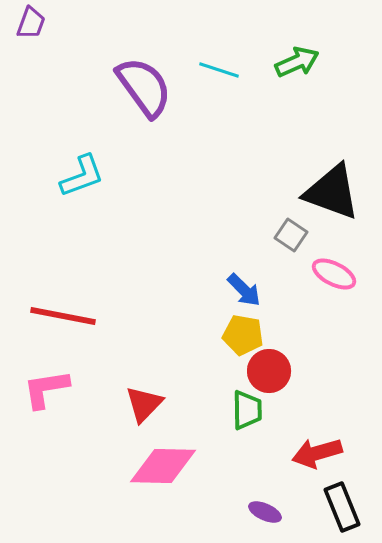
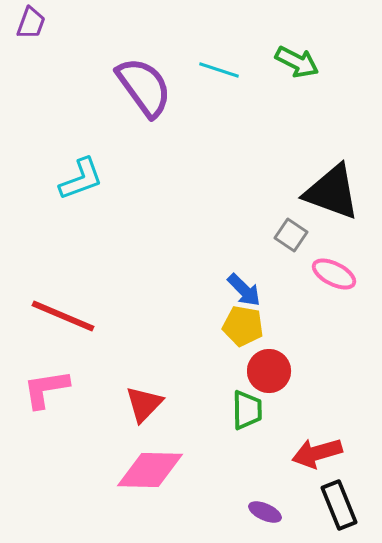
green arrow: rotated 51 degrees clockwise
cyan L-shape: moved 1 px left, 3 px down
red line: rotated 12 degrees clockwise
yellow pentagon: moved 9 px up
pink diamond: moved 13 px left, 4 px down
black rectangle: moved 3 px left, 2 px up
